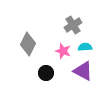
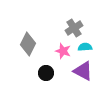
gray cross: moved 1 px right, 3 px down
